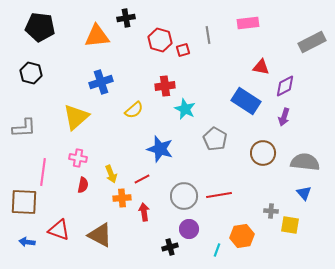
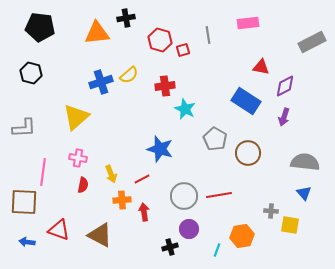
orange triangle at (97, 36): moved 3 px up
yellow semicircle at (134, 110): moved 5 px left, 35 px up
brown circle at (263, 153): moved 15 px left
orange cross at (122, 198): moved 2 px down
